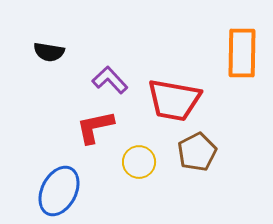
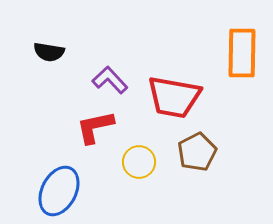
red trapezoid: moved 3 px up
